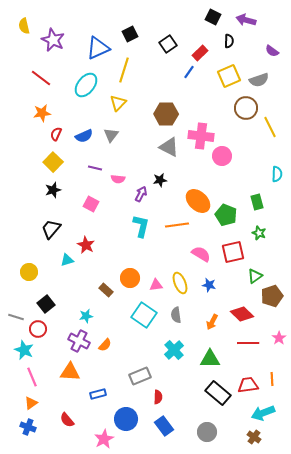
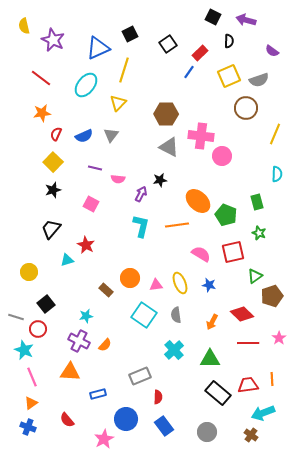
yellow line at (270, 127): moved 5 px right, 7 px down; rotated 50 degrees clockwise
brown cross at (254, 437): moved 3 px left, 2 px up
